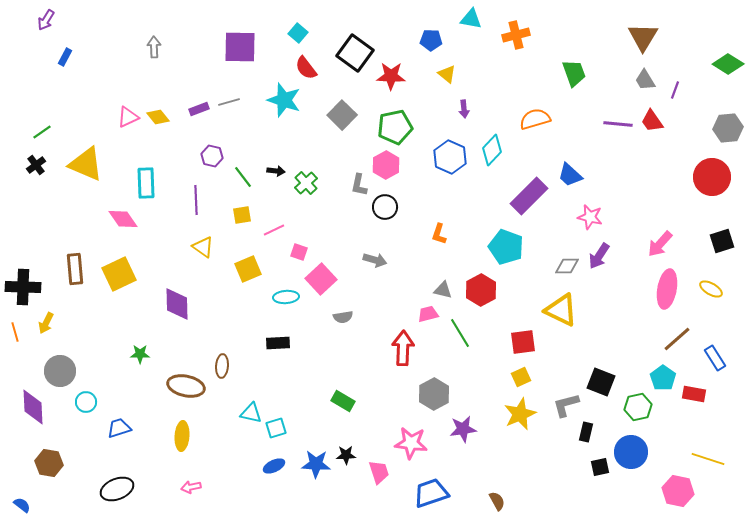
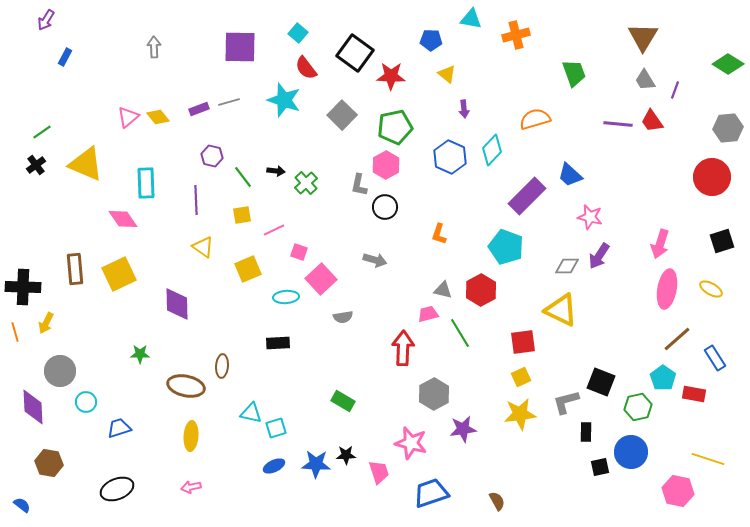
pink triangle at (128, 117): rotated 15 degrees counterclockwise
purple rectangle at (529, 196): moved 2 px left
pink arrow at (660, 244): rotated 24 degrees counterclockwise
gray L-shape at (566, 405): moved 3 px up
yellow star at (520, 414): rotated 16 degrees clockwise
black rectangle at (586, 432): rotated 12 degrees counterclockwise
yellow ellipse at (182, 436): moved 9 px right
pink star at (411, 443): rotated 8 degrees clockwise
